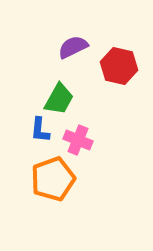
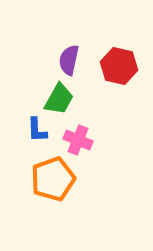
purple semicircle: moved 4 px left, 13 px down; rotated 52 degrees counterclockwise
blue L-shape: moved 3 px left; rotated 8 degrees counterclockwise
